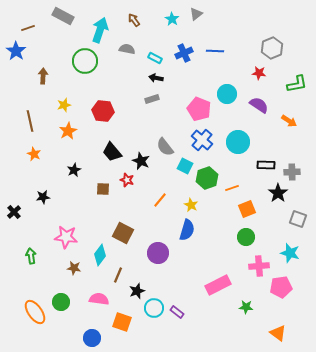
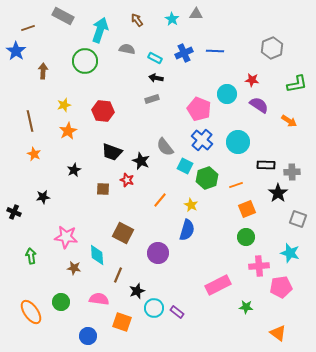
gray triangle at (196, 14): rotated 40 degrees clockwise
brown arrow at (134, 20): moved 3 px right
red star at (259, 73): moved 7 px left, 7 px down
brown arrow at (43, 76): moved 5 px up
black trapezoid at (112, 152): rotated 30 degrees counterclockwise
orange line at (232, 188): moved 4 px right, 3 px up
black cross at (14, 212): rotated 24 degrees counterclockwise
cyan diamond at (100, 255): moved 3 px left; rotated 40 degrees counterclockwise
orange ellipse at (35, 312): moved 4 px left
blue circle at (92, 338): moved 4 px left, 2 px up
